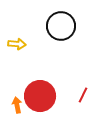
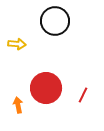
black circle: moved 6 px left, 5 px up
red circle: moved 6 px right, 8 px up
orange arrow: moved 1 px right
